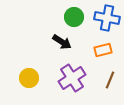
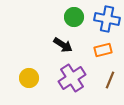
blue cross: moved 1 px down
black arrow: moved 1 px right, 3 px down
